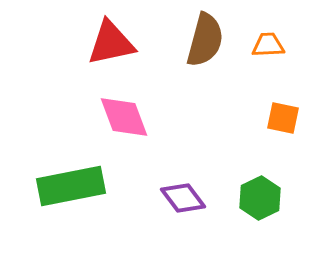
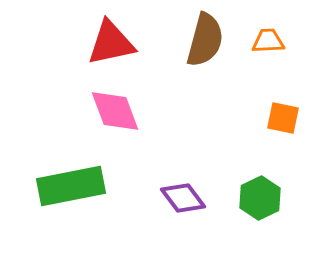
orange trapezoid: moved 4 px up
pink diamond: moved 9 px left, 6 px up
